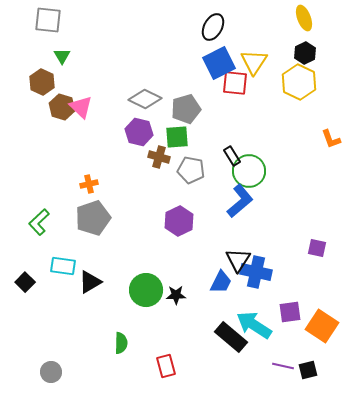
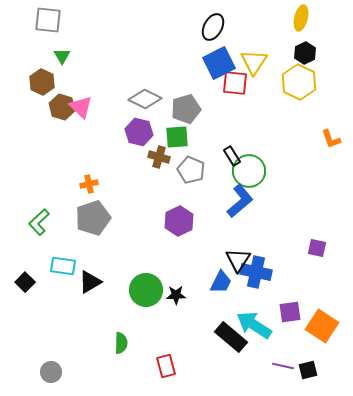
yellow ellipse at (304, 18): moved 3 px left; rotated 35 degrees clockwise
gray pentagon at (191, 170): rotated 12 degrees clockwise
